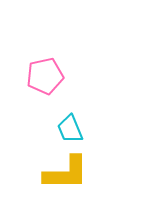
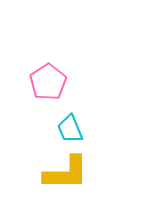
pink pentagon: moved 3 px right, 6 px down; rotated 21 degrees counterclockwise
